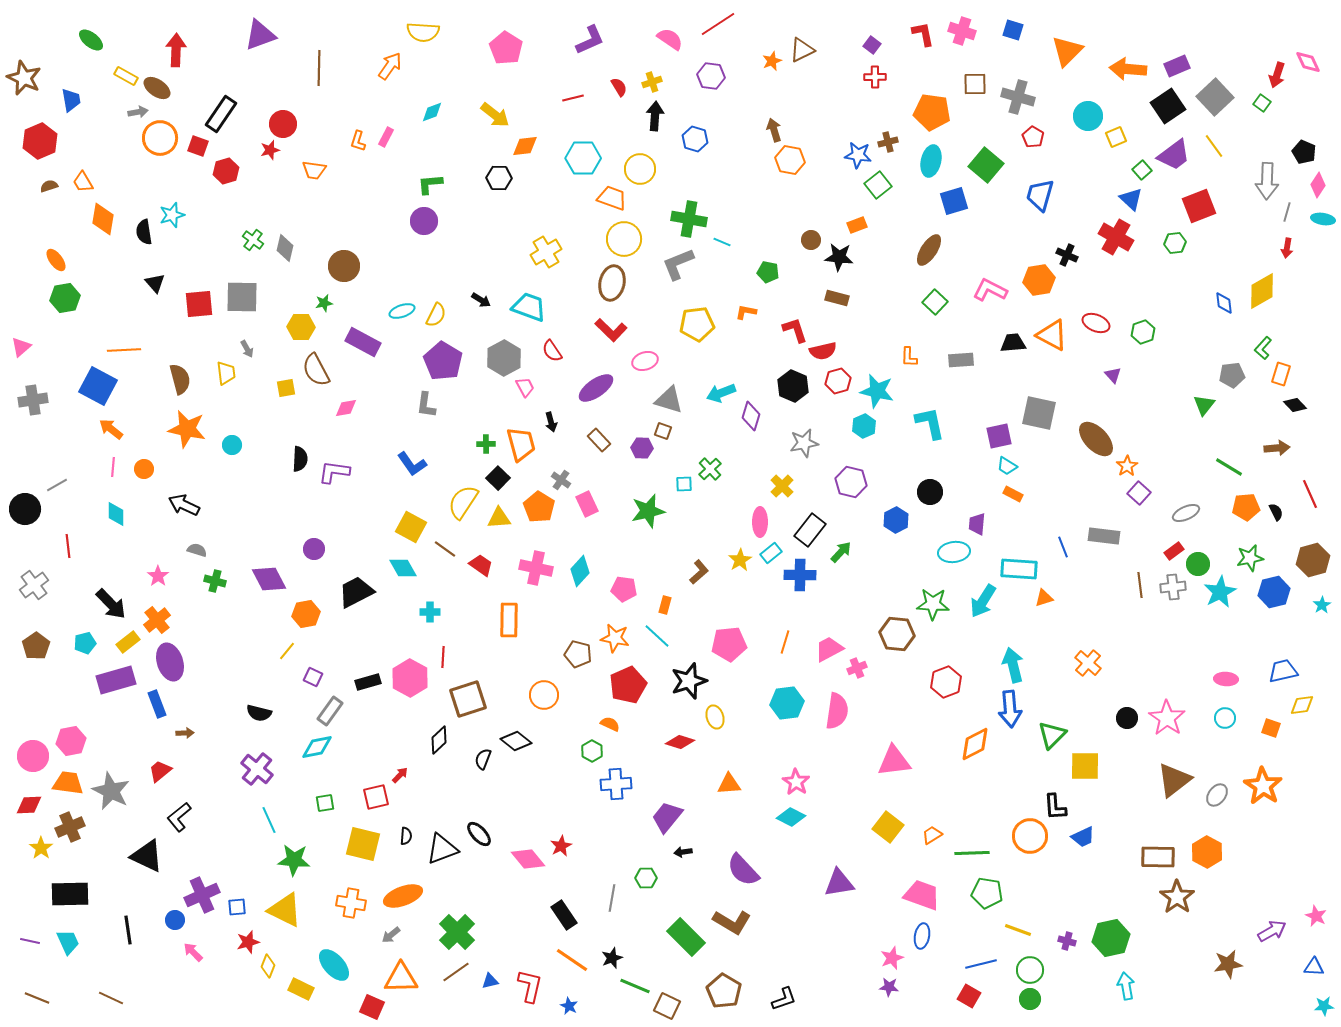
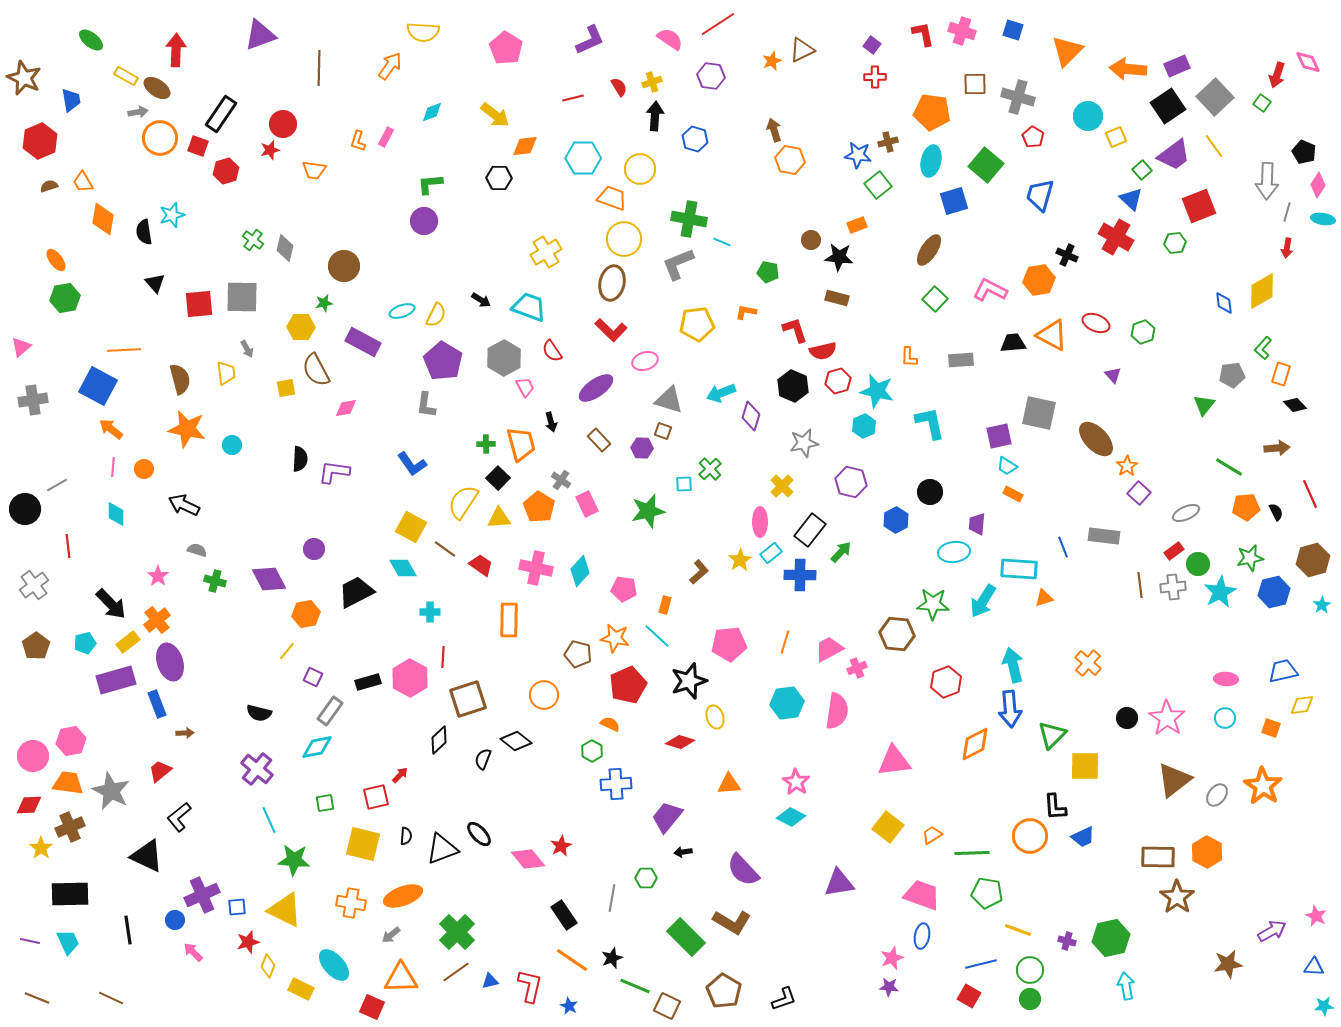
green square at (935, 302): moved 3 px up
